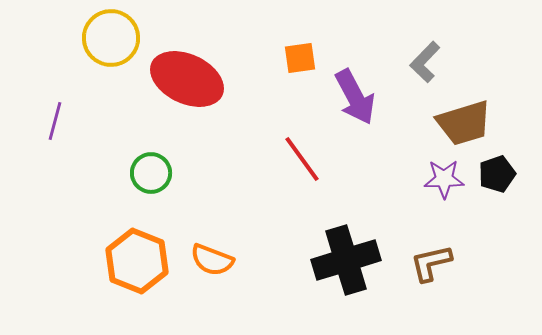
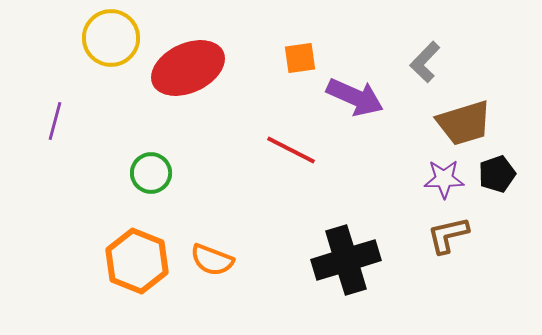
red ellipse: moved 1 px right, 11 px up; rotated 50 degrees counterclockwise
purple arrow: rotated 38 degrees counterclockwise
red line: moved 11 px left, 9 px up; rotated 27 degrees counterclockwise
brown L-shape: moved 17 px right, 28 px up
